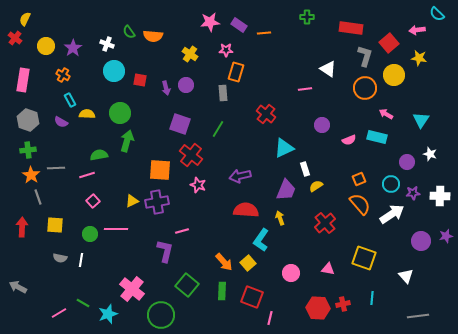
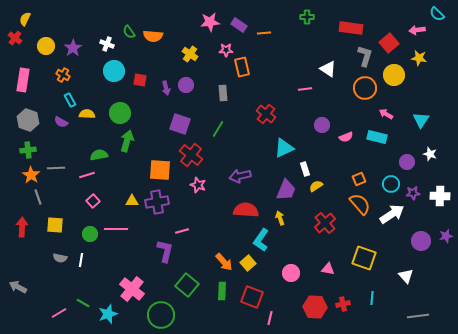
orange rectangle at (236, 72): moved 6 px right, 5 px up; rotated 30 degrees counterclockwise
pink semicircle at (349, 140): moved 3 px left, 3 px up
yellow triangle at (132, 201): rotated 24 degrees clockwise
red hexagon at (318, 308): moved 3 px left, 1 px up
